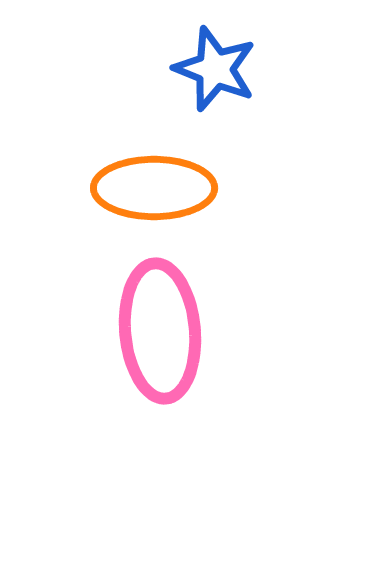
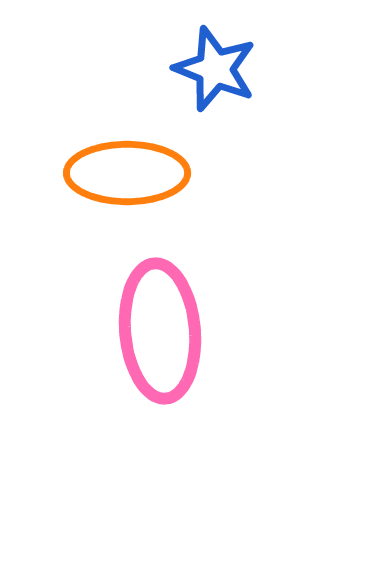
orange ellipse: moved 27 px left, 15 px up
